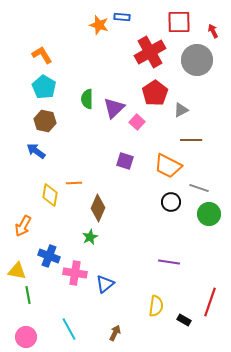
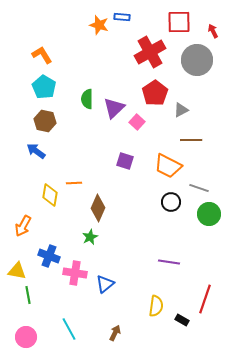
red line: moved 5 px left, 3 px up
black rectangle: moved 2 px left
